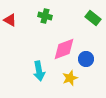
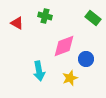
red triangle: moved 7 px right, 3 px down
pink diamond: moved 3 px up
